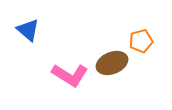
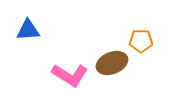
blue triangle: rotated 45 degrees counterclockwise
orange pentagon: rotated 15 degrees clockwise
